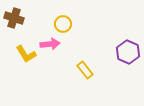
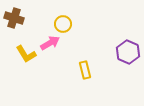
pink arrow: moved 1 px up; rotated 24 degrees counterclockwise
yellow rectangle: rotated 24 degrees clockwise
